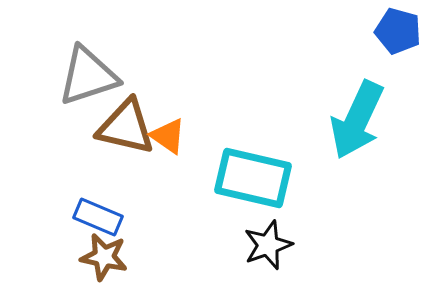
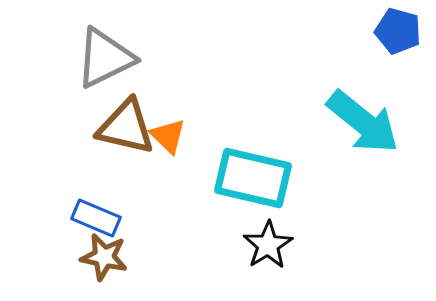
gray triangle: moved 17 px right, 18 px up; rotated 8 degrees counterclockwise
cyan arrow: moved 6 px right, 2 px down; rotated 76 degrees counterclockwise
orange triangle: rotated 9 degrees clockwise
blue rectangle: moved 2 px left, 1 px down
black star: rotated 12 degrees counterclockwise
